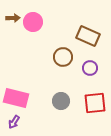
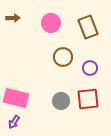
pink circle: moved 18 px right, 1 px down
brown rectangle: moved 9 px up; rotated 45 degrees clockwise
red square: moved 7 px left, 4 px up
